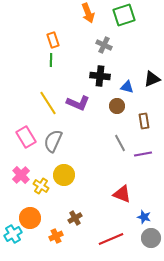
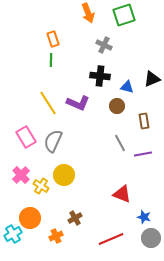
orange rectangle: moved 1 px up
